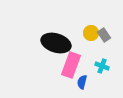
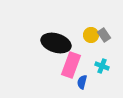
yellow circle: moved 2 px down
